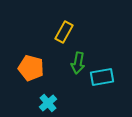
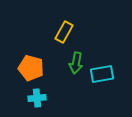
green arrow: moved 2 px left
cyan rectangle: moved 3 px up
cyan cross: moved 11 px left, 5 px up; rotated 36 degrees clockwise
